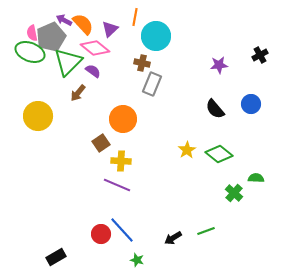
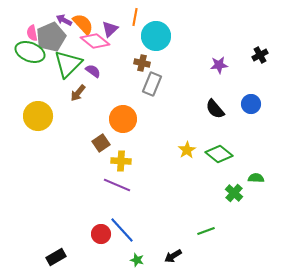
pink diamond: moved 7 px up
green triangle: moved 2 px down
black arrow: moved 18 px down
